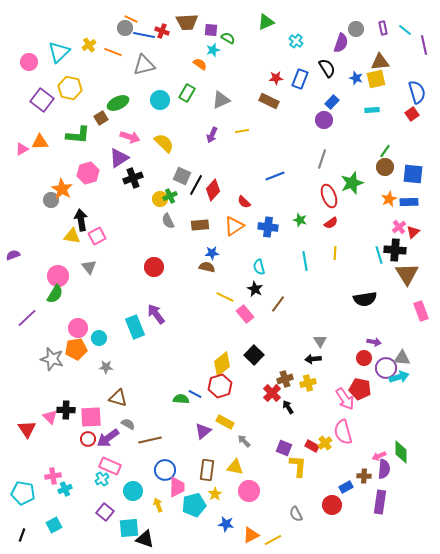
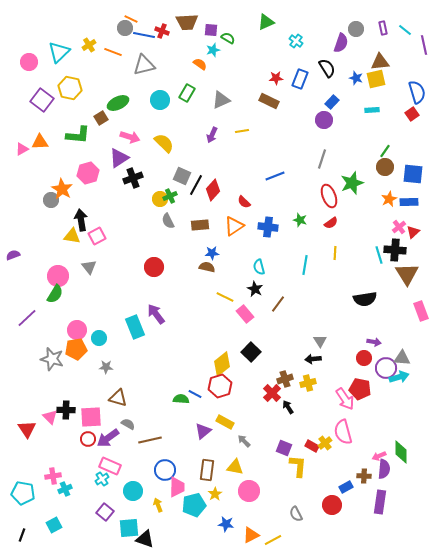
cyan line at (305, 261): moved 4 px down; rotated 18 degrees clockwise
pink circle at (78, 328): moved 1 px left, 2 px down
black square at (254, 355): moved 3 px left, 3 px up
